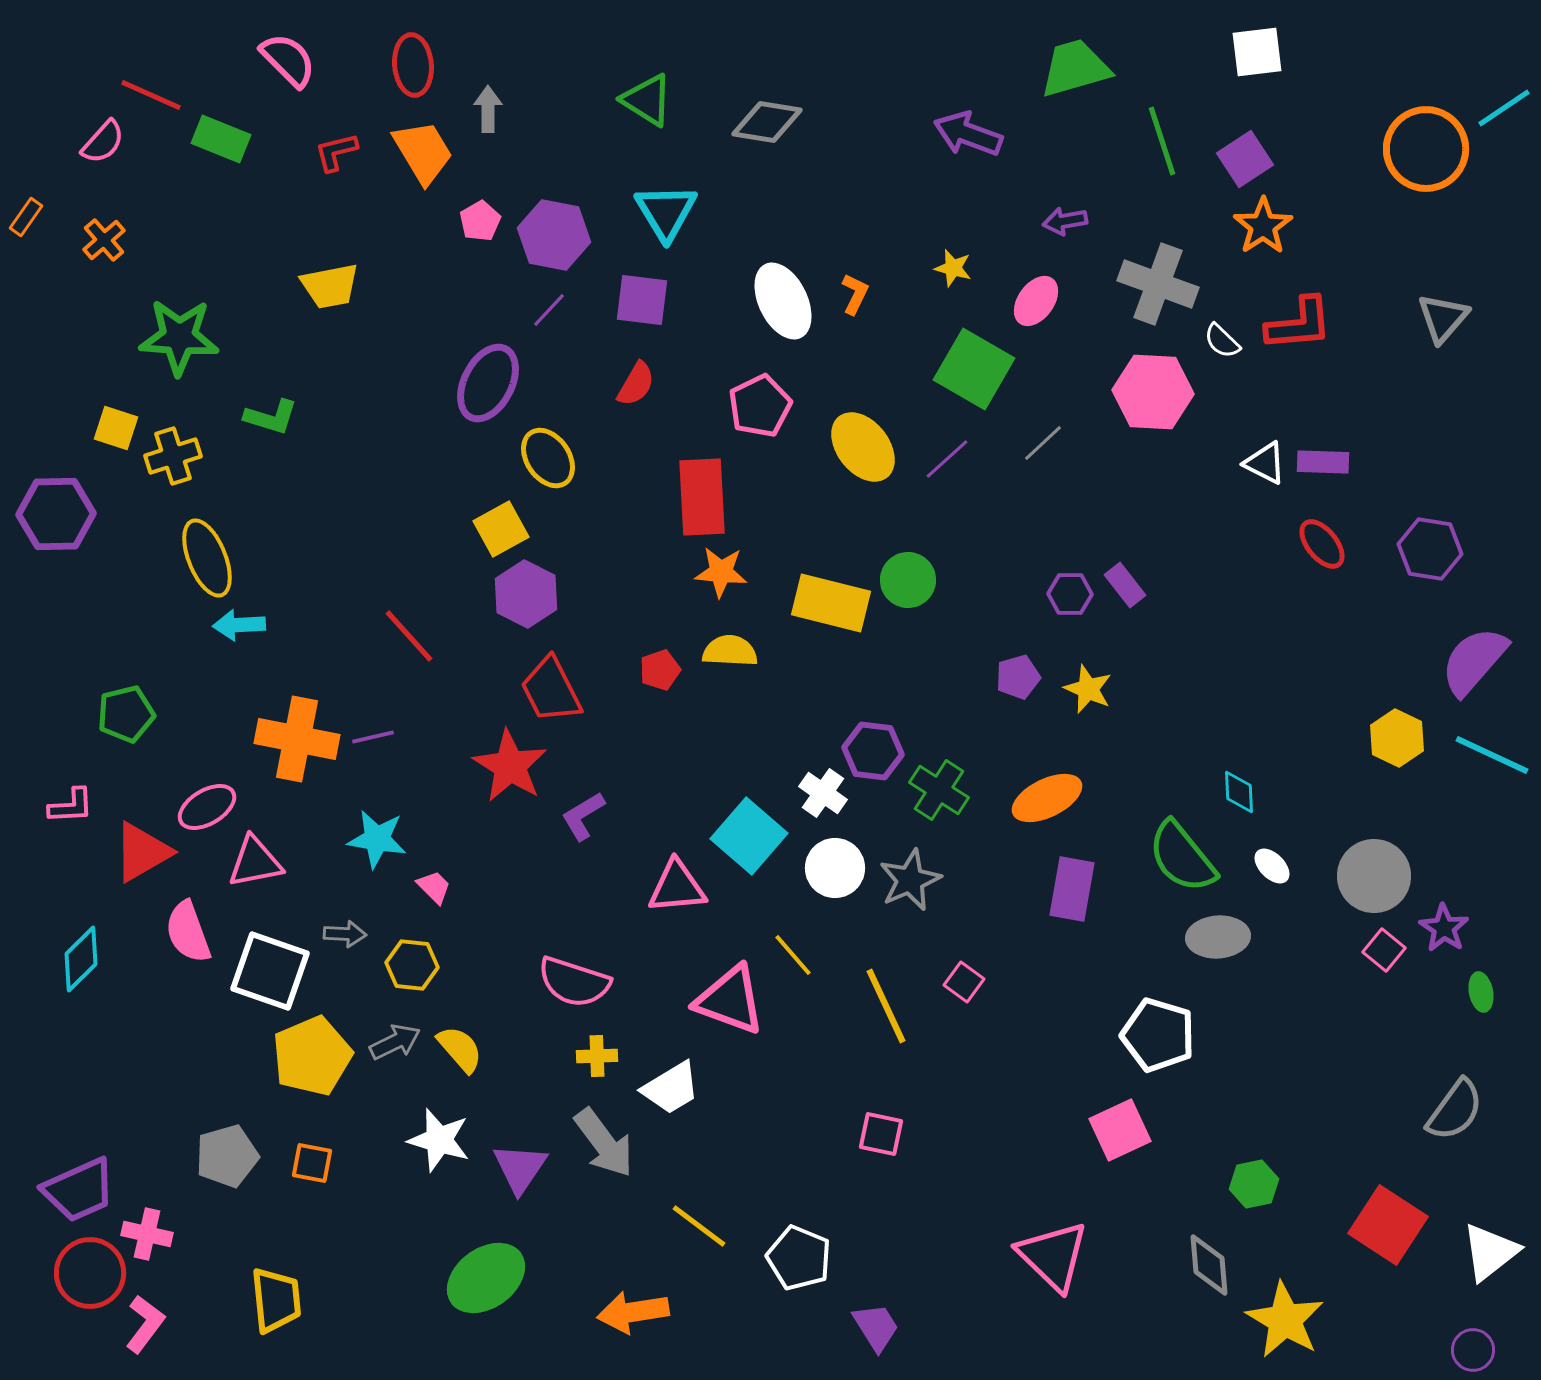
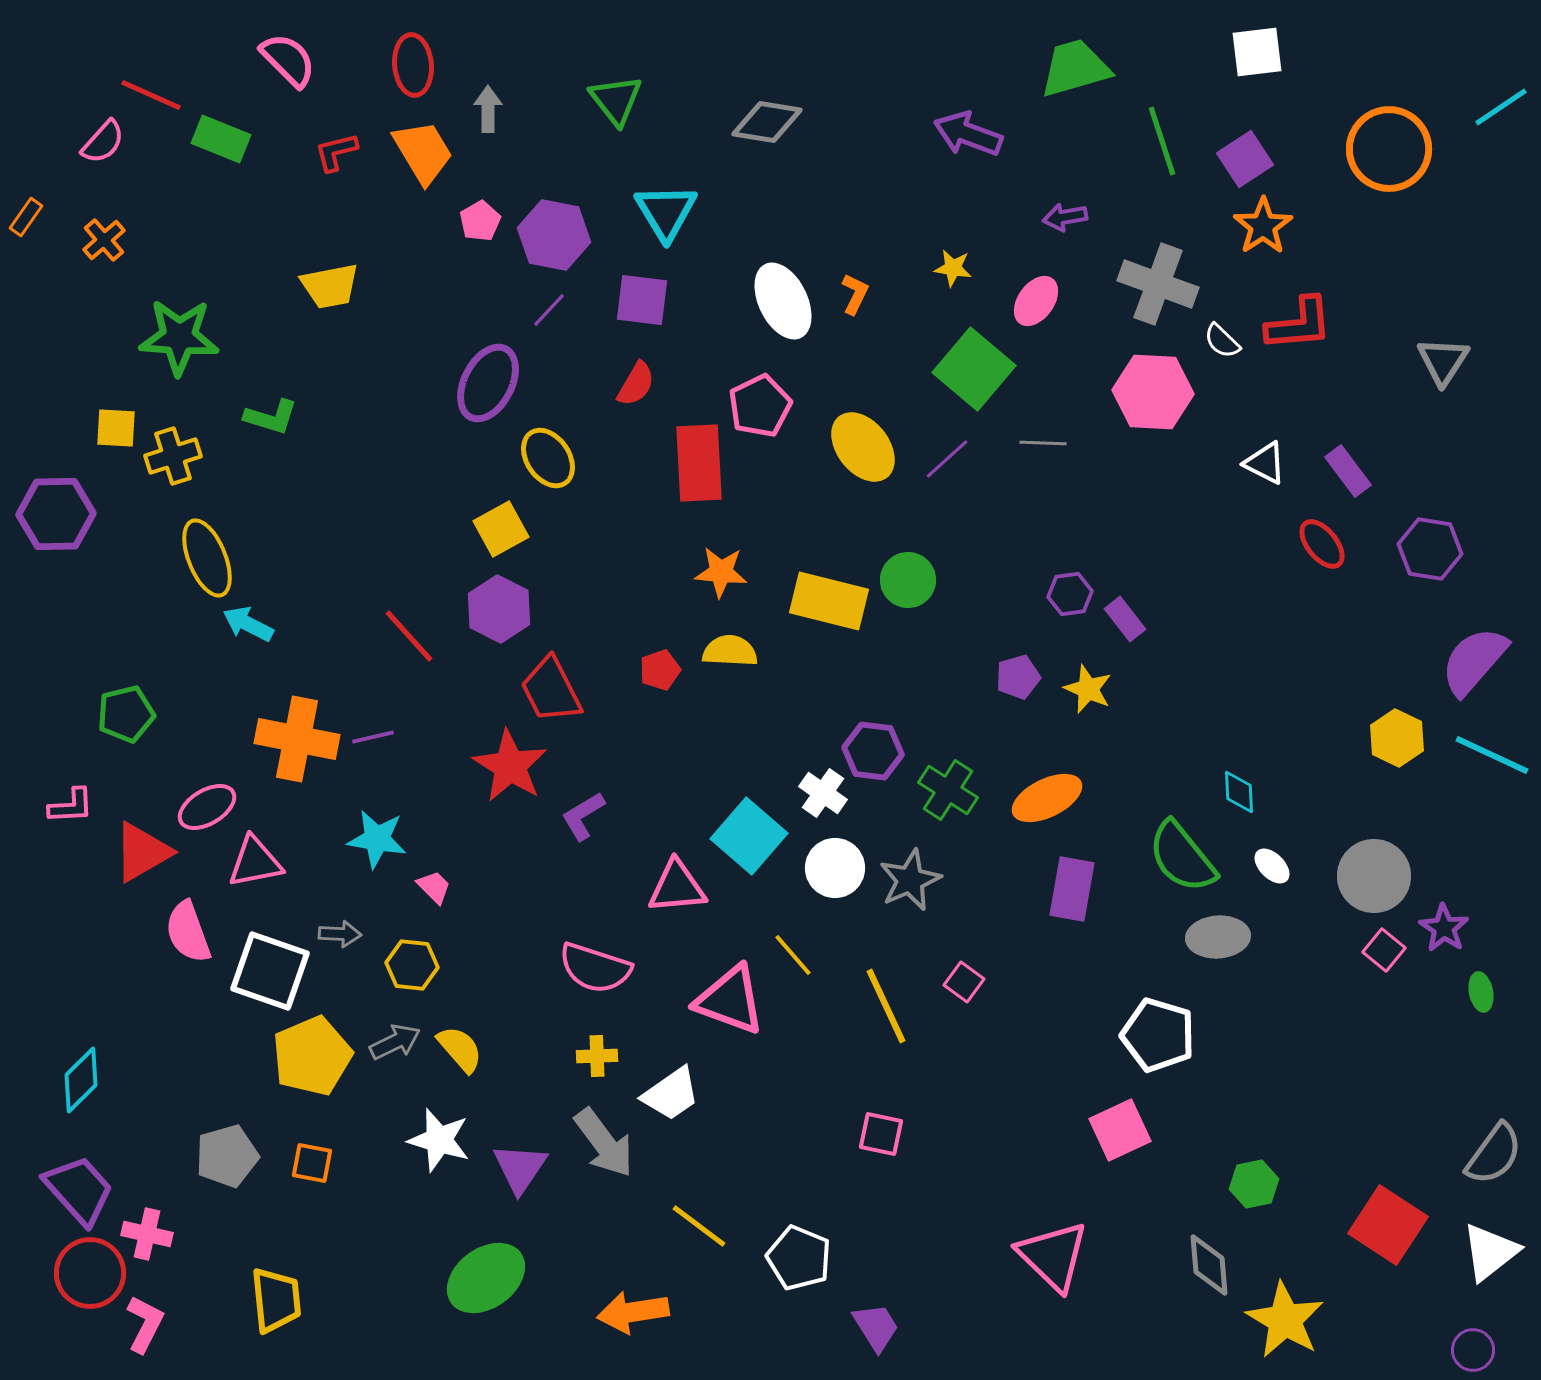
green triangle at (647, 100): moved 31 px left; rotated 20 degrees clockwise
cyan line at (1504, 108): moved 3 px left, 1 px up
orange circle at (1426, 149): moved 37 px left
purple arrow at (1065, 221): moved 4 px up
yellow star at (953, 268): rotated 6 degrees counterclockwise
gray triangle at (1443, 318): moved 43 px down; rotated 8 degrees counterclockwise
green square at (974, 369): rotated 10 degrees clockwise
yellow square at (116, 428): rotated 15 degrees counterclockwise
gray line at (1043, 443): rotated 45 degrees clockwise
purple rectangle at (1323, 462): moved 25 px right, 9 px down; rotated 51 degrees clockwise
red rectangle at (702, 497): moved 3 px left, 34 px up
purple rectangle at (1125, 585): moved 34 px down
purple hexagon at (526, 594): moved 27 px left, 15 px down
purple hexagon at (1070, 594): rotated 9 degrees counterclockwise
yellow rectangle at (831, 603): moved 2 px left, 2 px up
cyan arrow at (239, 625): moved 9 px right, 1 px up; rotated 30 degrees clockwise
green cross at (939, 790): moved 9 px right
gray arrow at (345, 934): moved 5 px left
cyan diamond at (81, 959): moved 121 px down
pink semicircle at (574, 982): moved 21 px right, 14 px up
white trapezoid at (671, 1088): moved 6 px down; rotated 4 degrees counterclockwise
gray semicircle at (1455, 1110): moved 39 px right, 44 px down
purple trapezoid at (79, 1190): rotated 108 degrees counterclockwise
pink L-shape at (145, 1324): rotated 10 degrees counterclockwise
